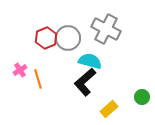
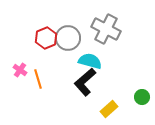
pink cross: rotated 24 degrees counterclockwise
